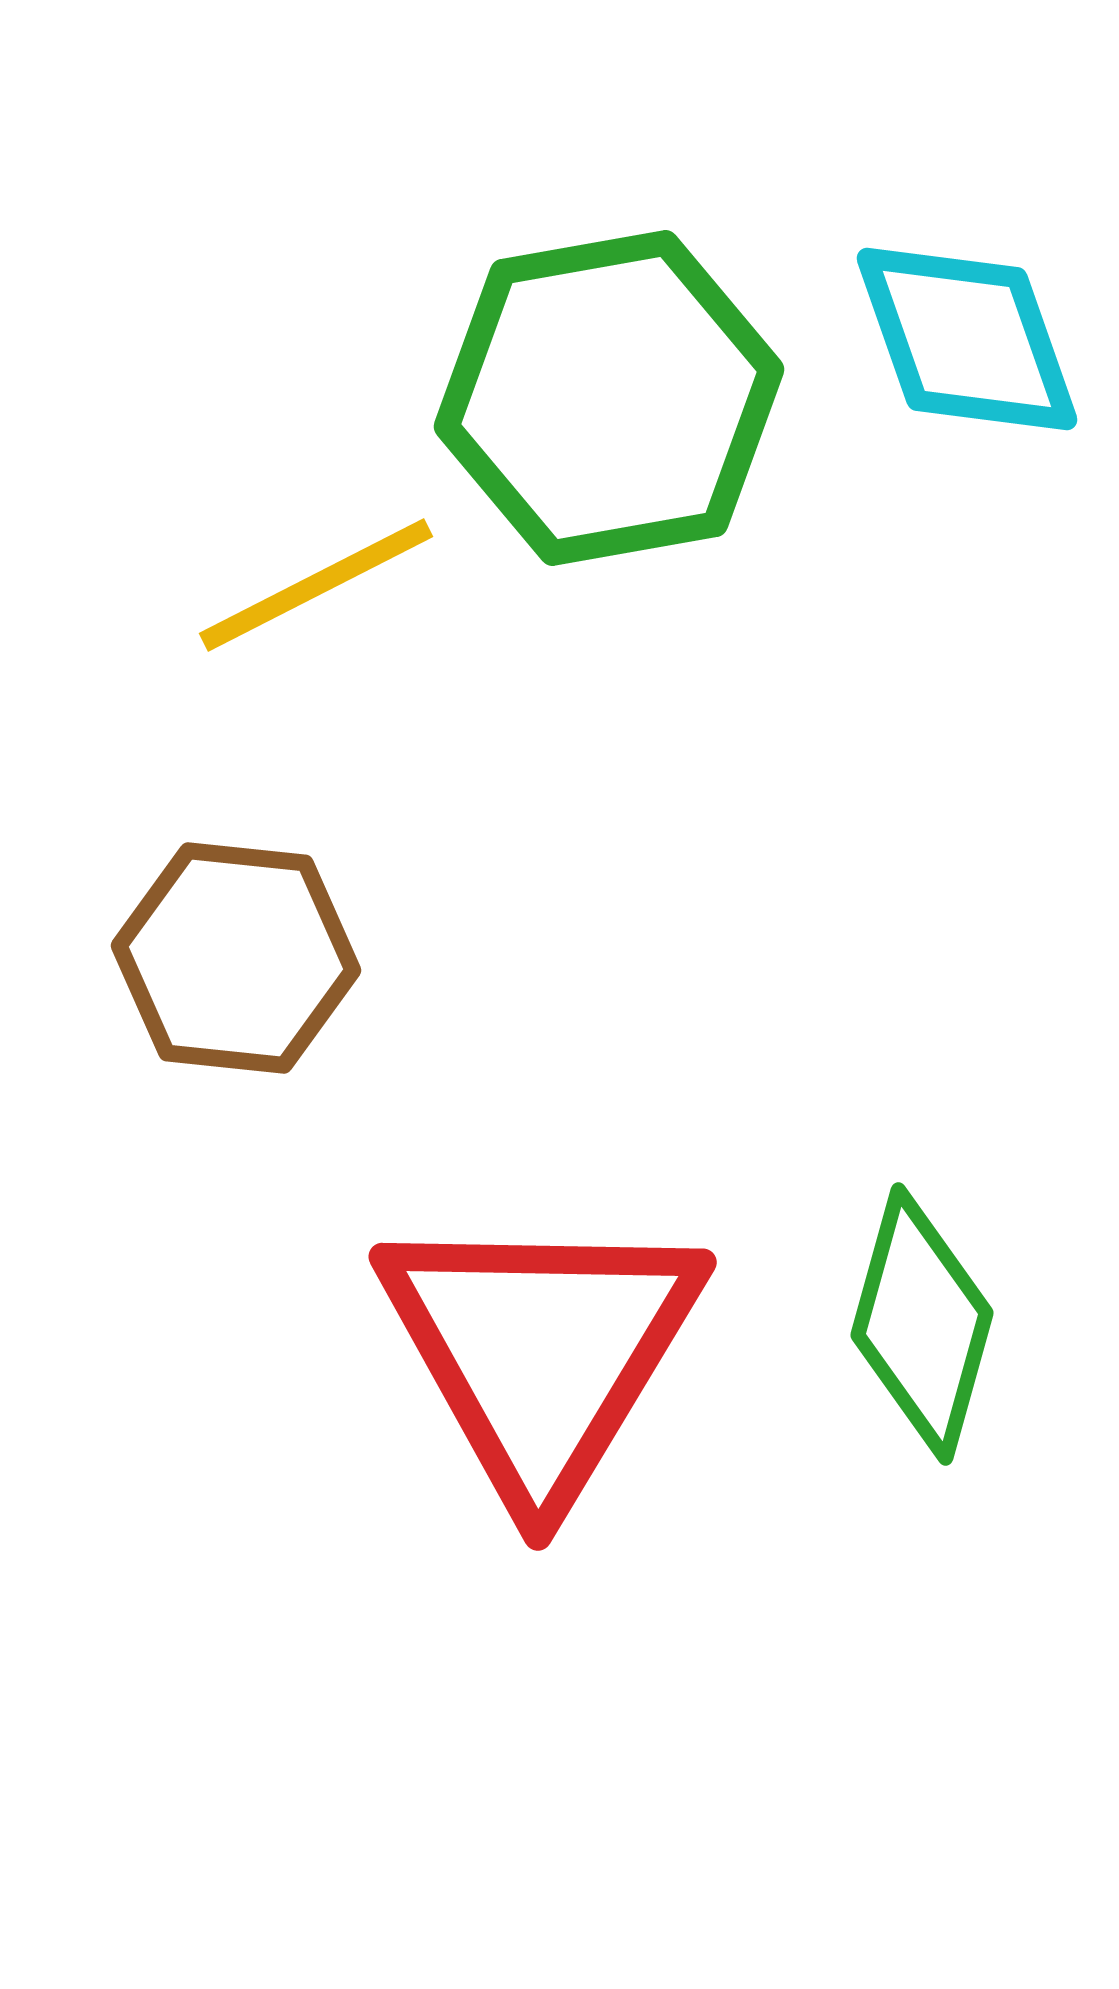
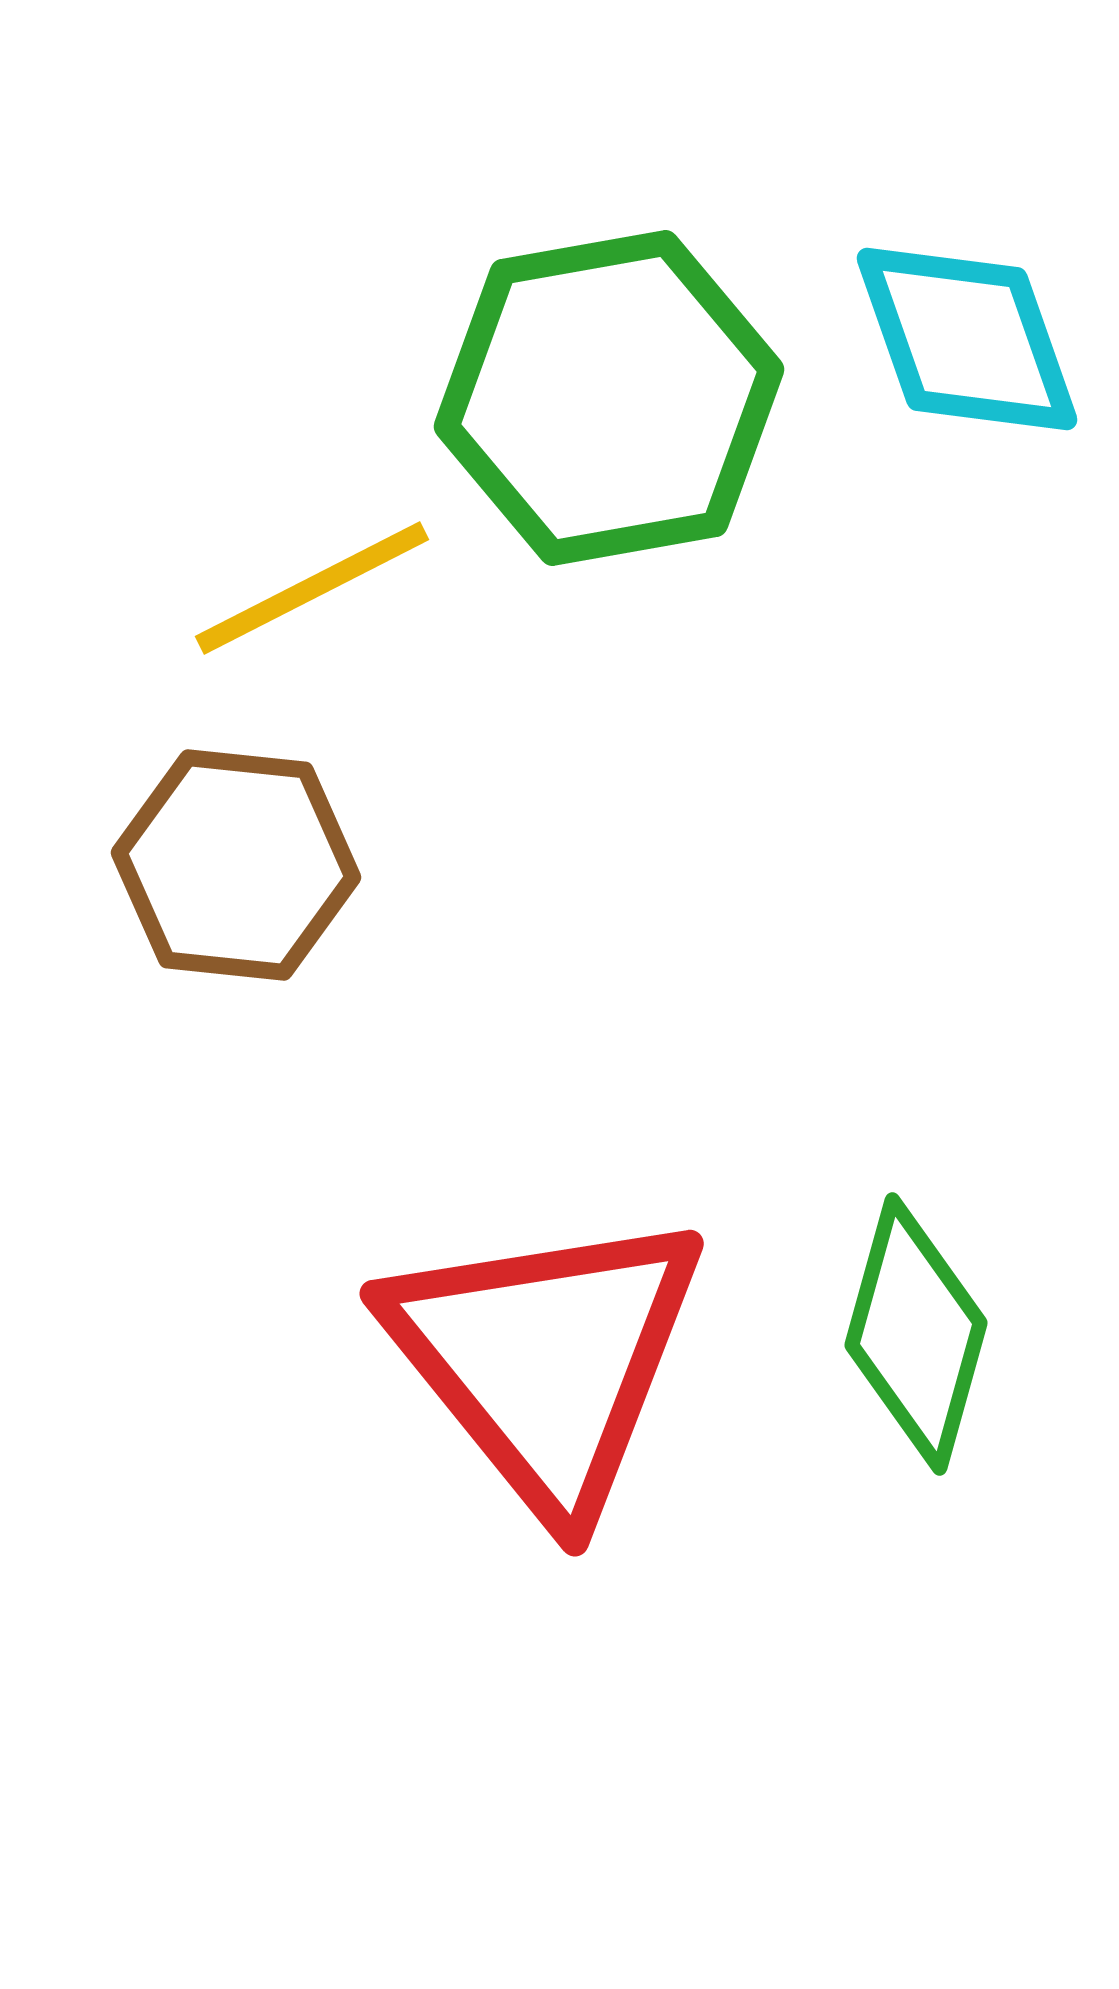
yellow line: moved 4 px left, 3 px down
brown hexagon: moved 93 px up
green diamond: moved 6 px left, 10 px down
red triangle: moved 5 px right, 8 px down; rotated 10 degrees counterclockwise
